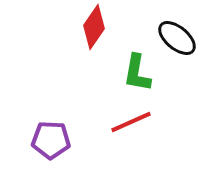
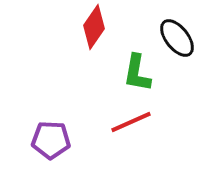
black ellipse: rotated 12 degrees clockwise
